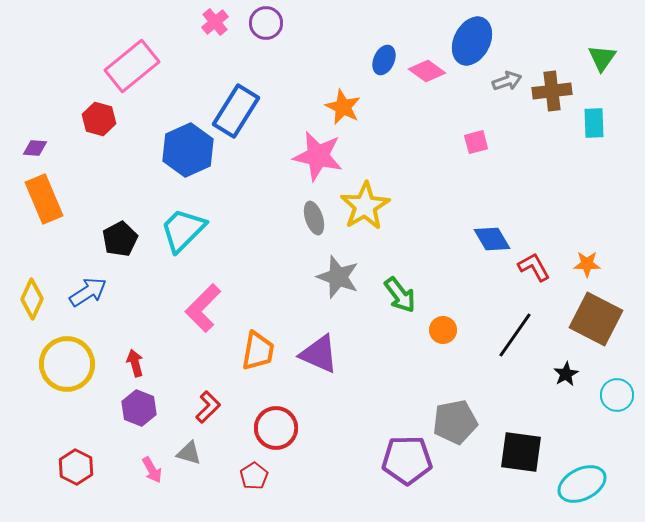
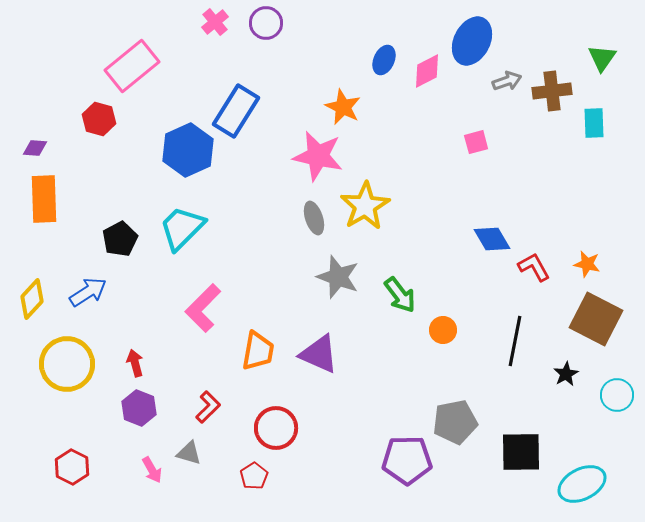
pink diamond at (427, 71): rotated 63 degrees counterclockwise
orange rectangle at (44, 199): rotated 21 degrees clockwise
cyan trapezoid at (183, 230): moved 1 px left, 2 px up
orange star at (587, 264): rotated 12 degrees clockwise
yellow diamond at (32, 299): rotated 18 degrees clockwise
black line at (515, 335): moved 6 px down; rotated 24 degrees counterclockwise
black square at (521, 452): rotated 9 degrees counterclockwise
red hexagon at (76, 467): moved 4 px left
